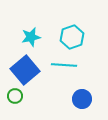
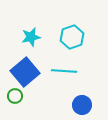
cyan line: moved 6 px down
blue square: moved 2 px down
blue circle: moved 6 px down
